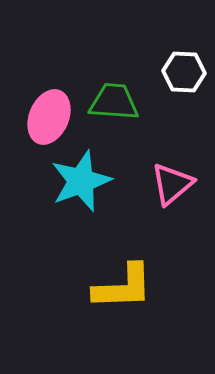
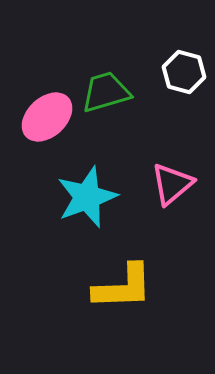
white hexagon: rotated 12 degrees clockwise
green trapezoid: moved 8 px left, 10 px up; rotated 20 degrees counterclockwise
pink ellipse: moved 2 px left; rotated 24 degrees clockwise
cyan star: moved 6 px right, 16 px down
